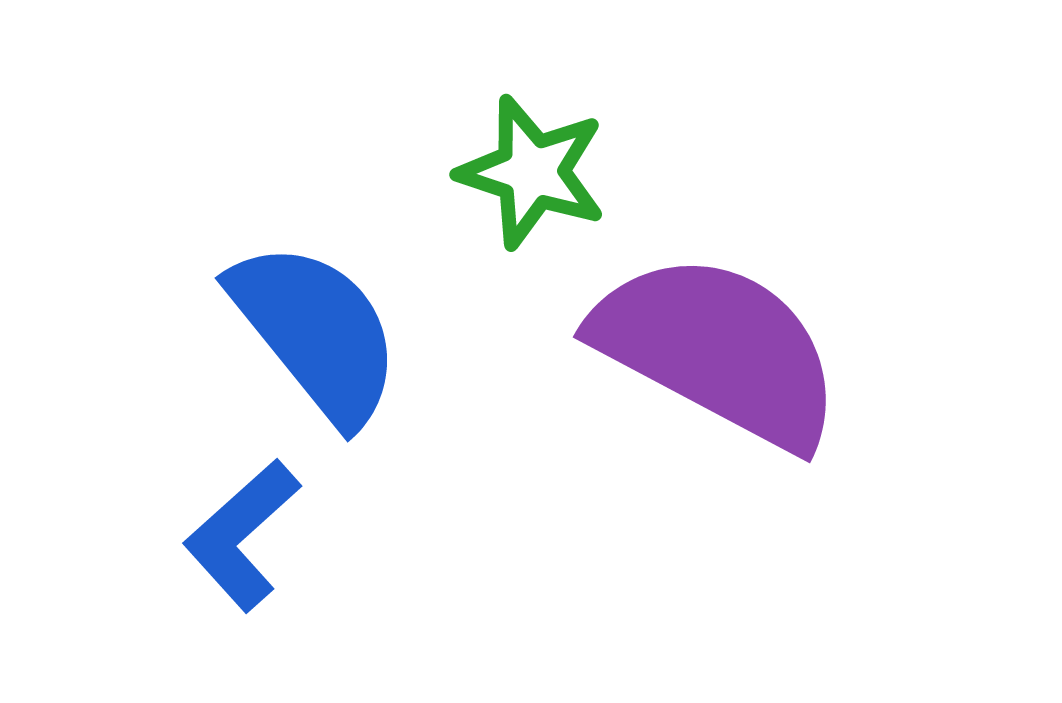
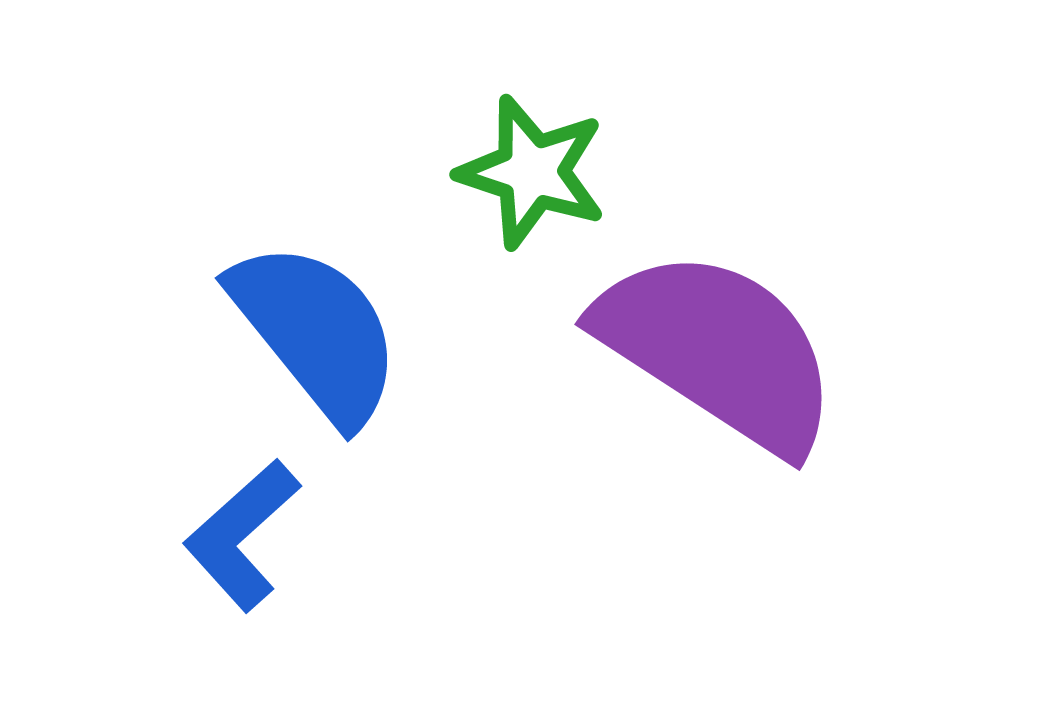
purple semicircle: rotated 5 degrees clockwise
